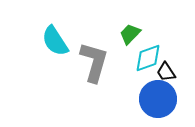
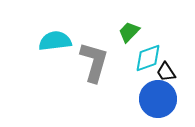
green trapezoid: moved 1 px left, 2 px up
cyan semicircle: rotated 116 degrees clockwise
